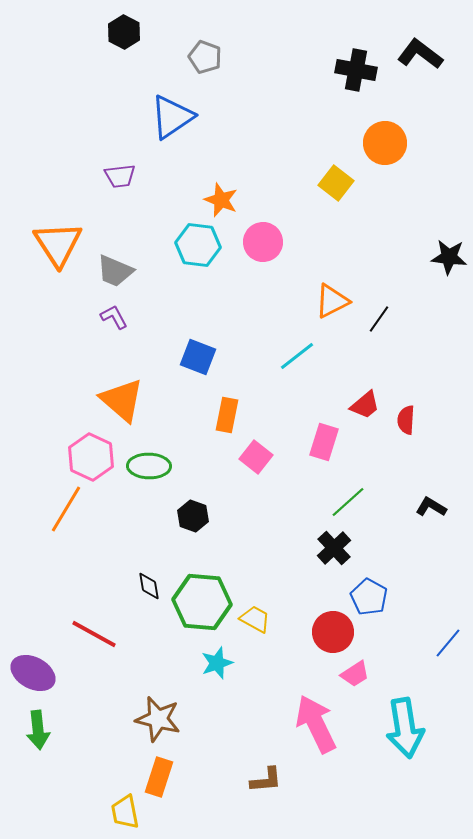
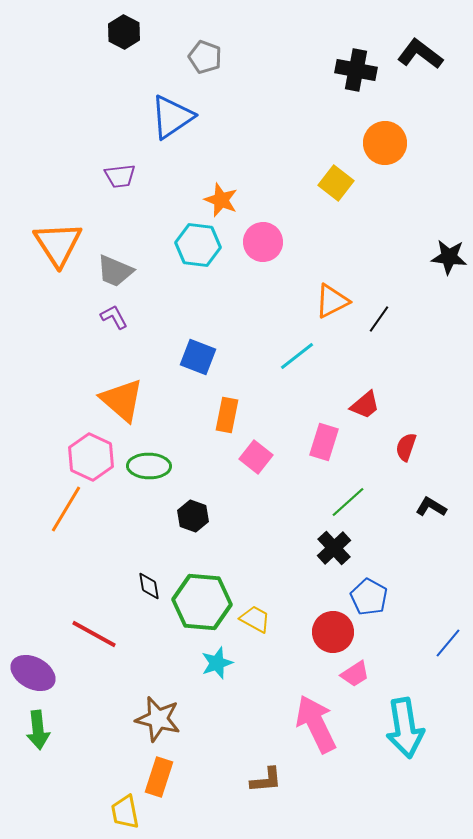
red semicircle at (406, 420): moved 27 px down; rotated 16 degrees clockwise
